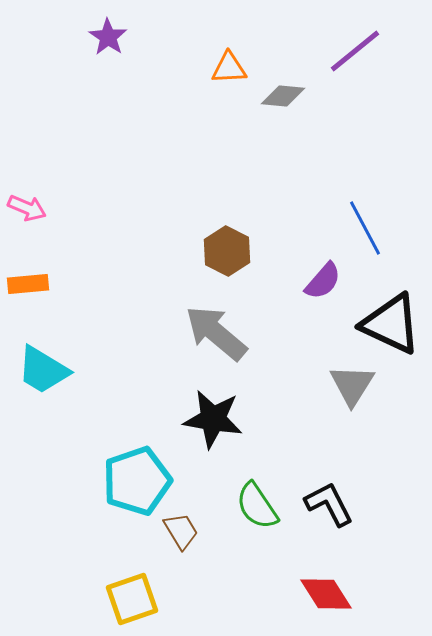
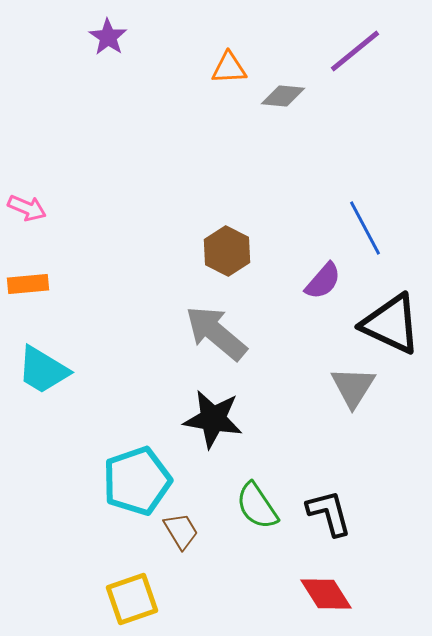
gray triangle: moved 1 px right, 2 px down
black L-shape: moved 9 px down; rotated 12 degrees clockwise
